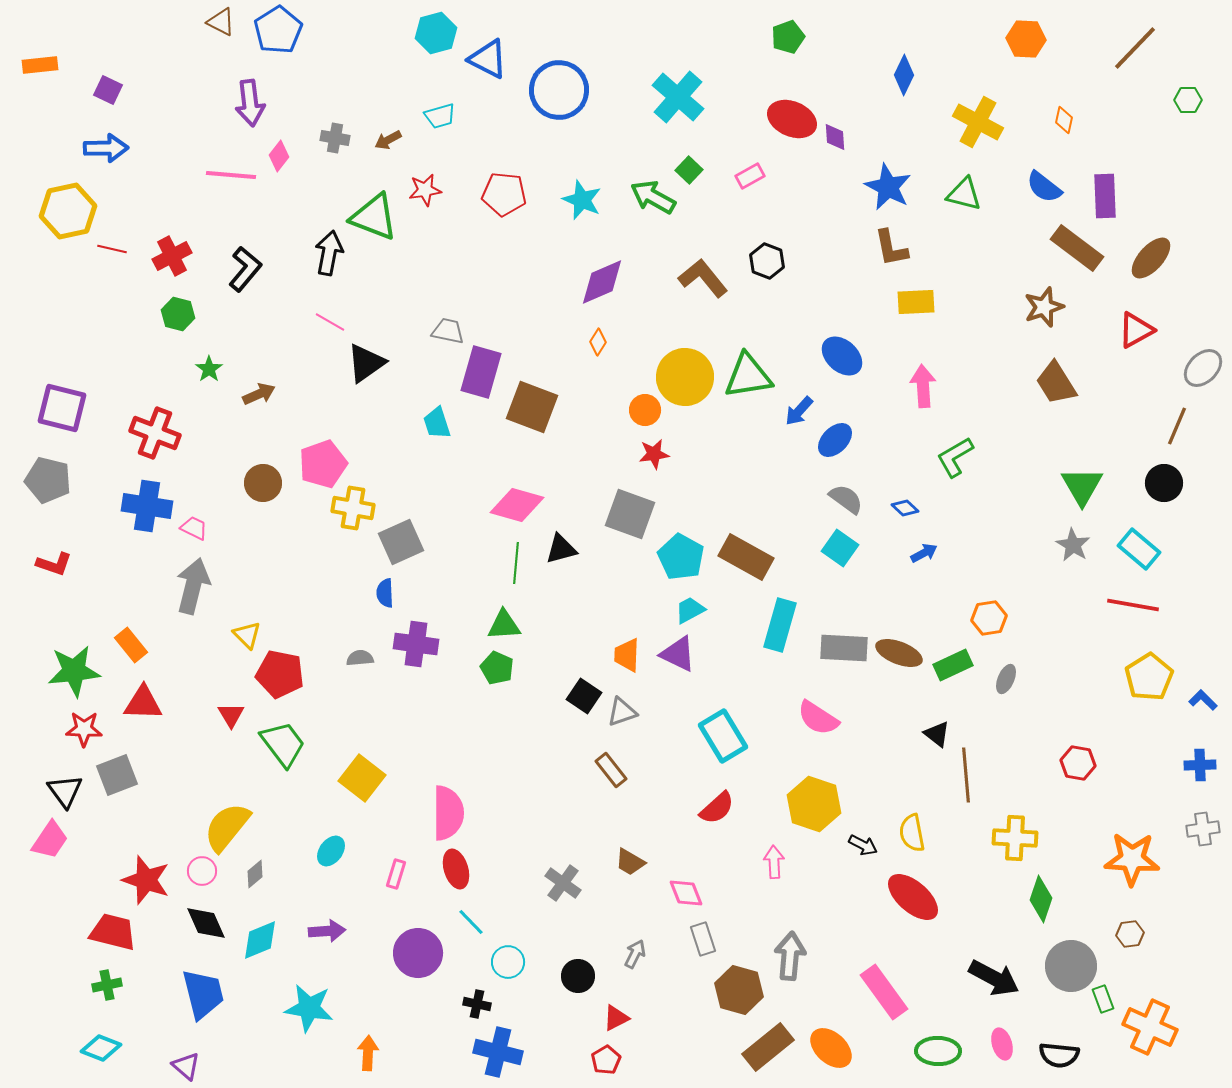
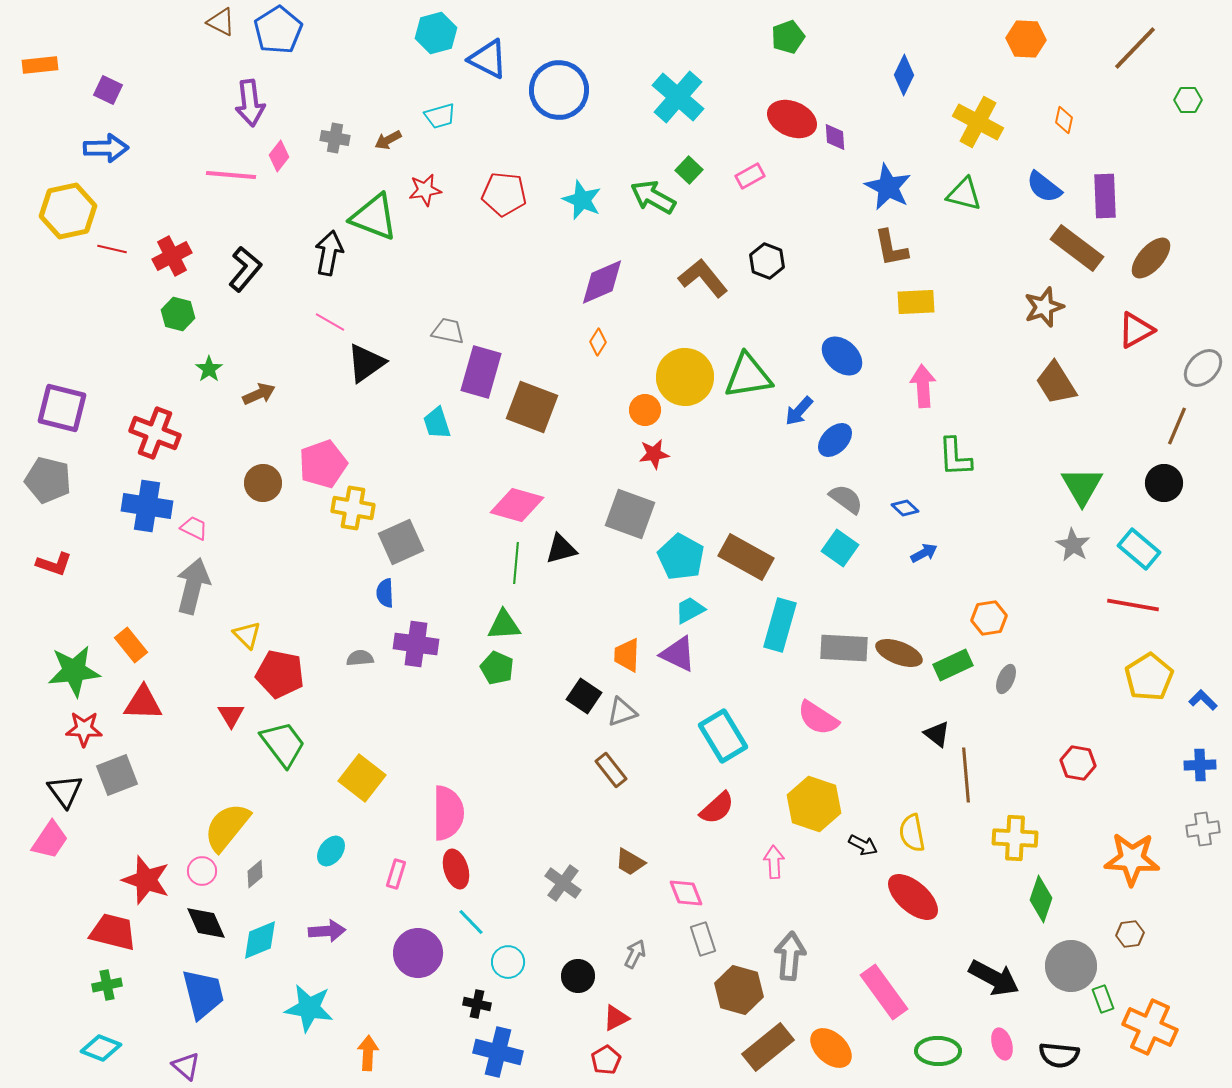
green L-shape at (955, 457): rotated 63 degrees counterclockwise
